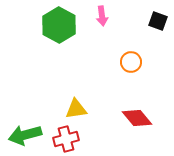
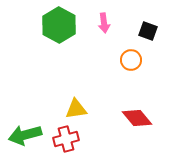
pink arrow: moved 2 px right, 7 px down
black square: moved 10 px left, 10 px down
orange circle: moved 2 px up
